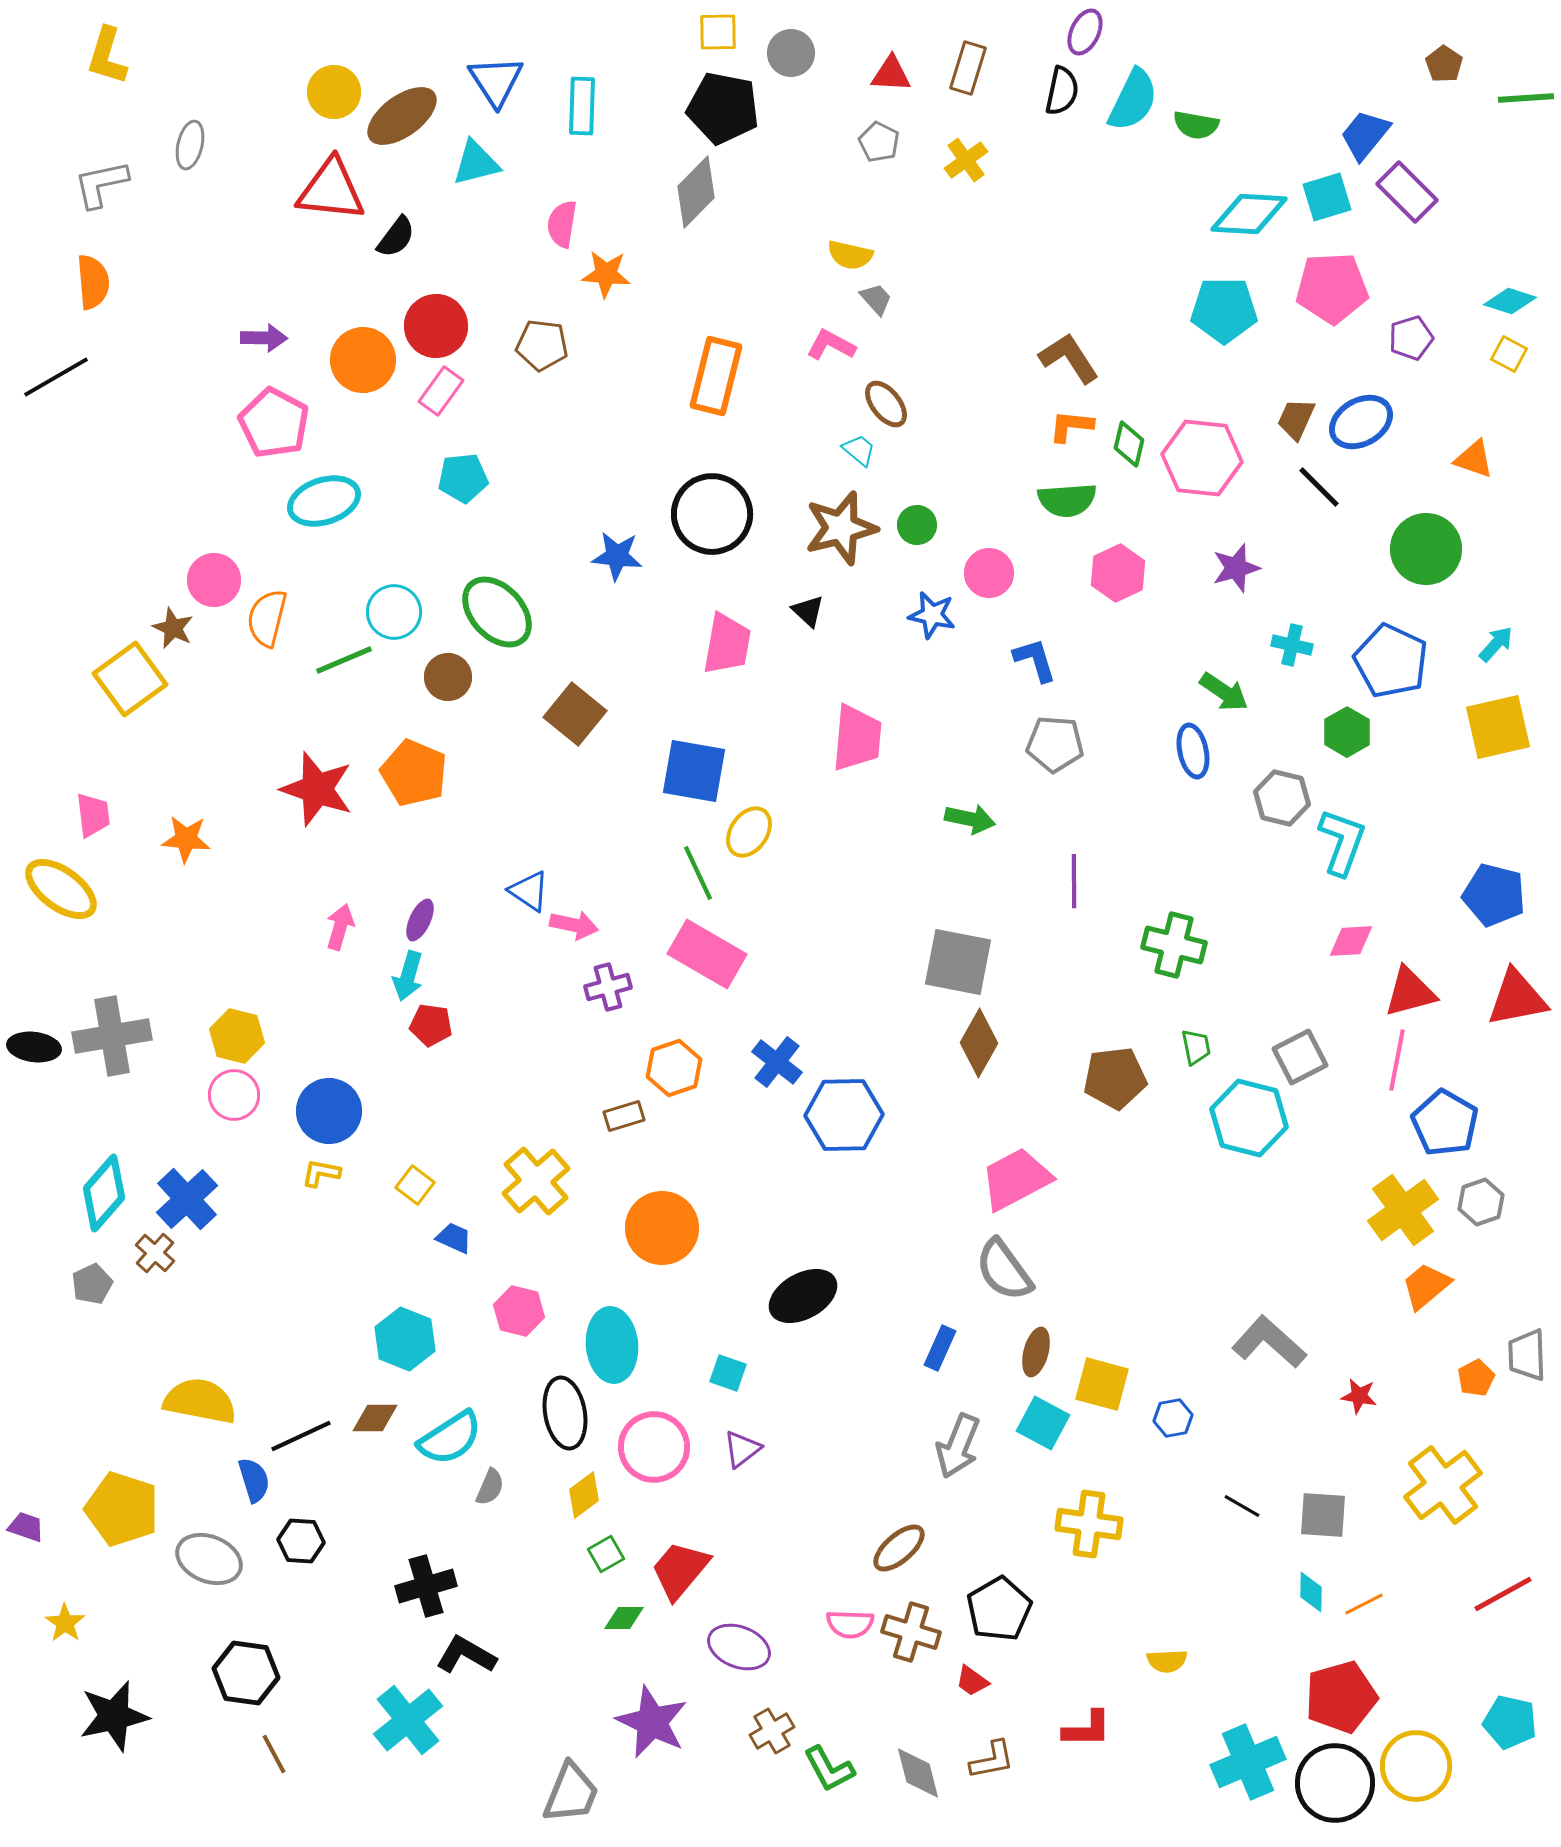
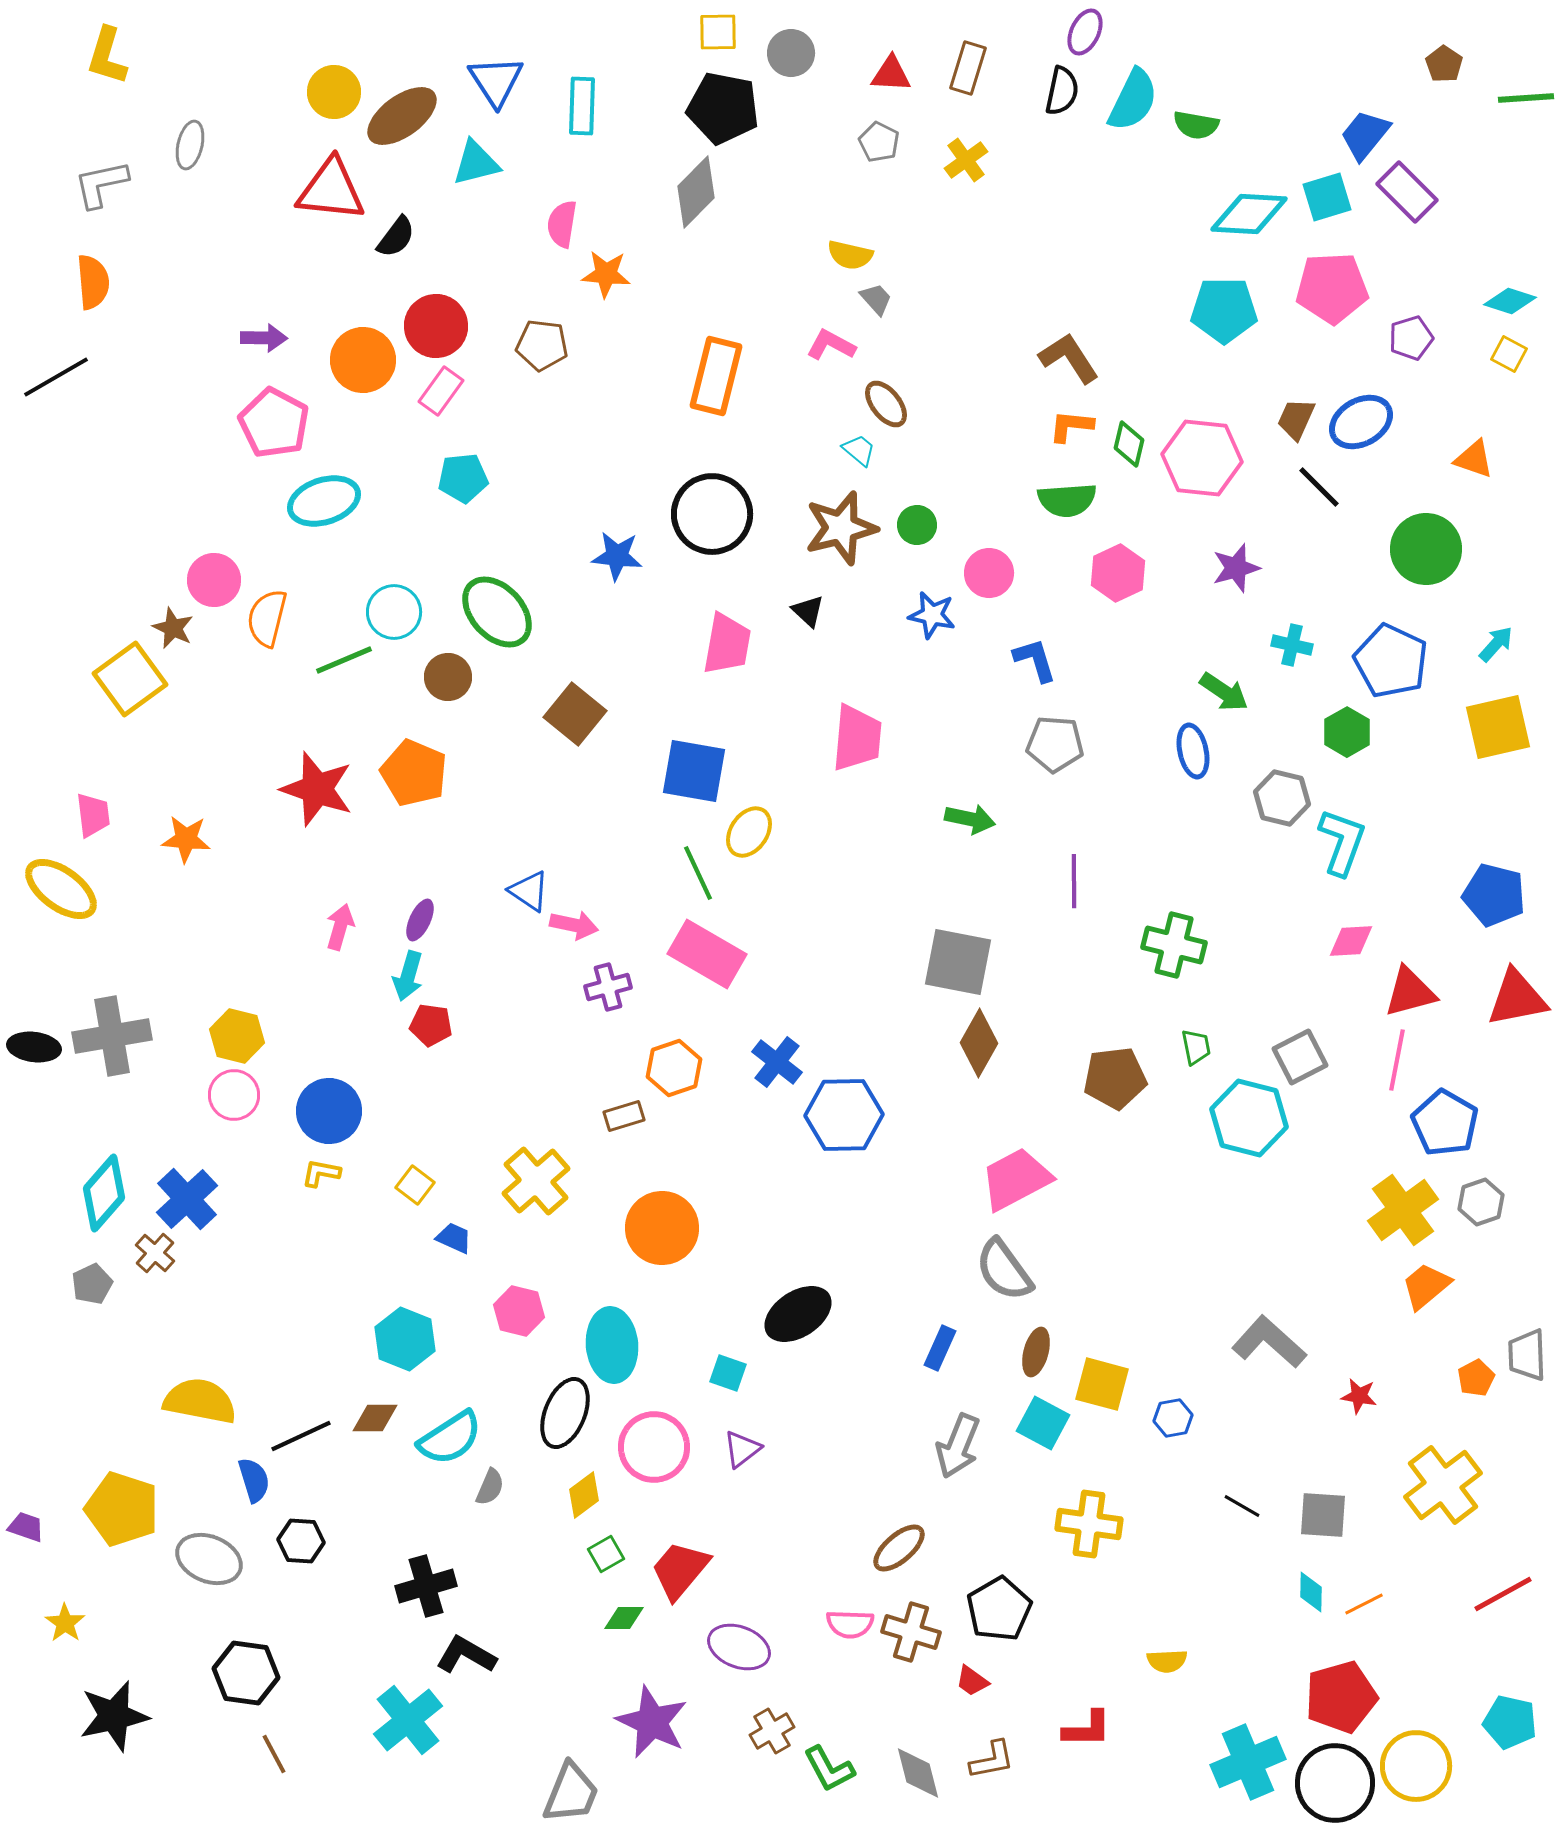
black ellipse at (803, 1296): moved 5 px left, 18 px down; rotated 4 degrees counterclockwise
black ellipse at (565, 1413): rotated 32 degrees clockwise
